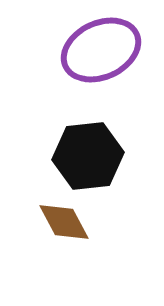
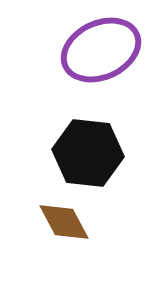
black hexagon: moved 3 px up; rotated 12 degrees clockwise
